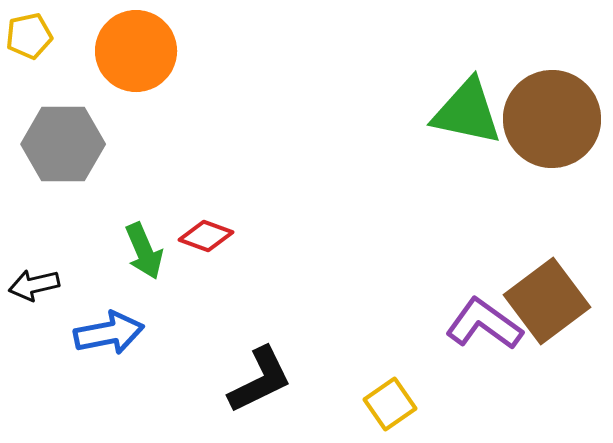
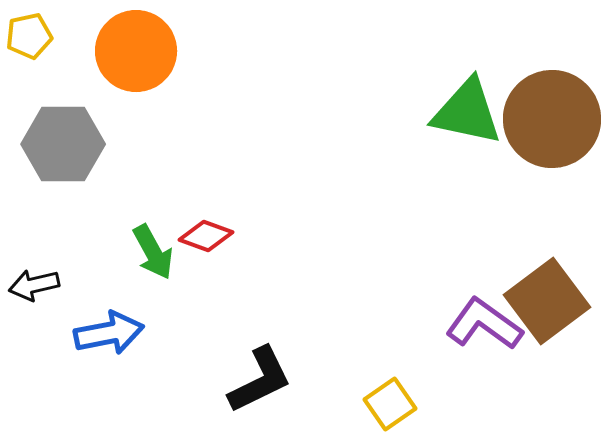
green arrow: moved 9 px right, 1 px down; rotated 6 degrees counterclockwise
